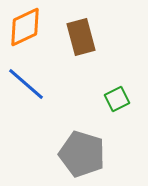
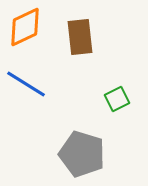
brown rectangle: moved 1 px left; rotated 9 degrees clockwise
blue line: rotated 9 degrees counterclockwise
